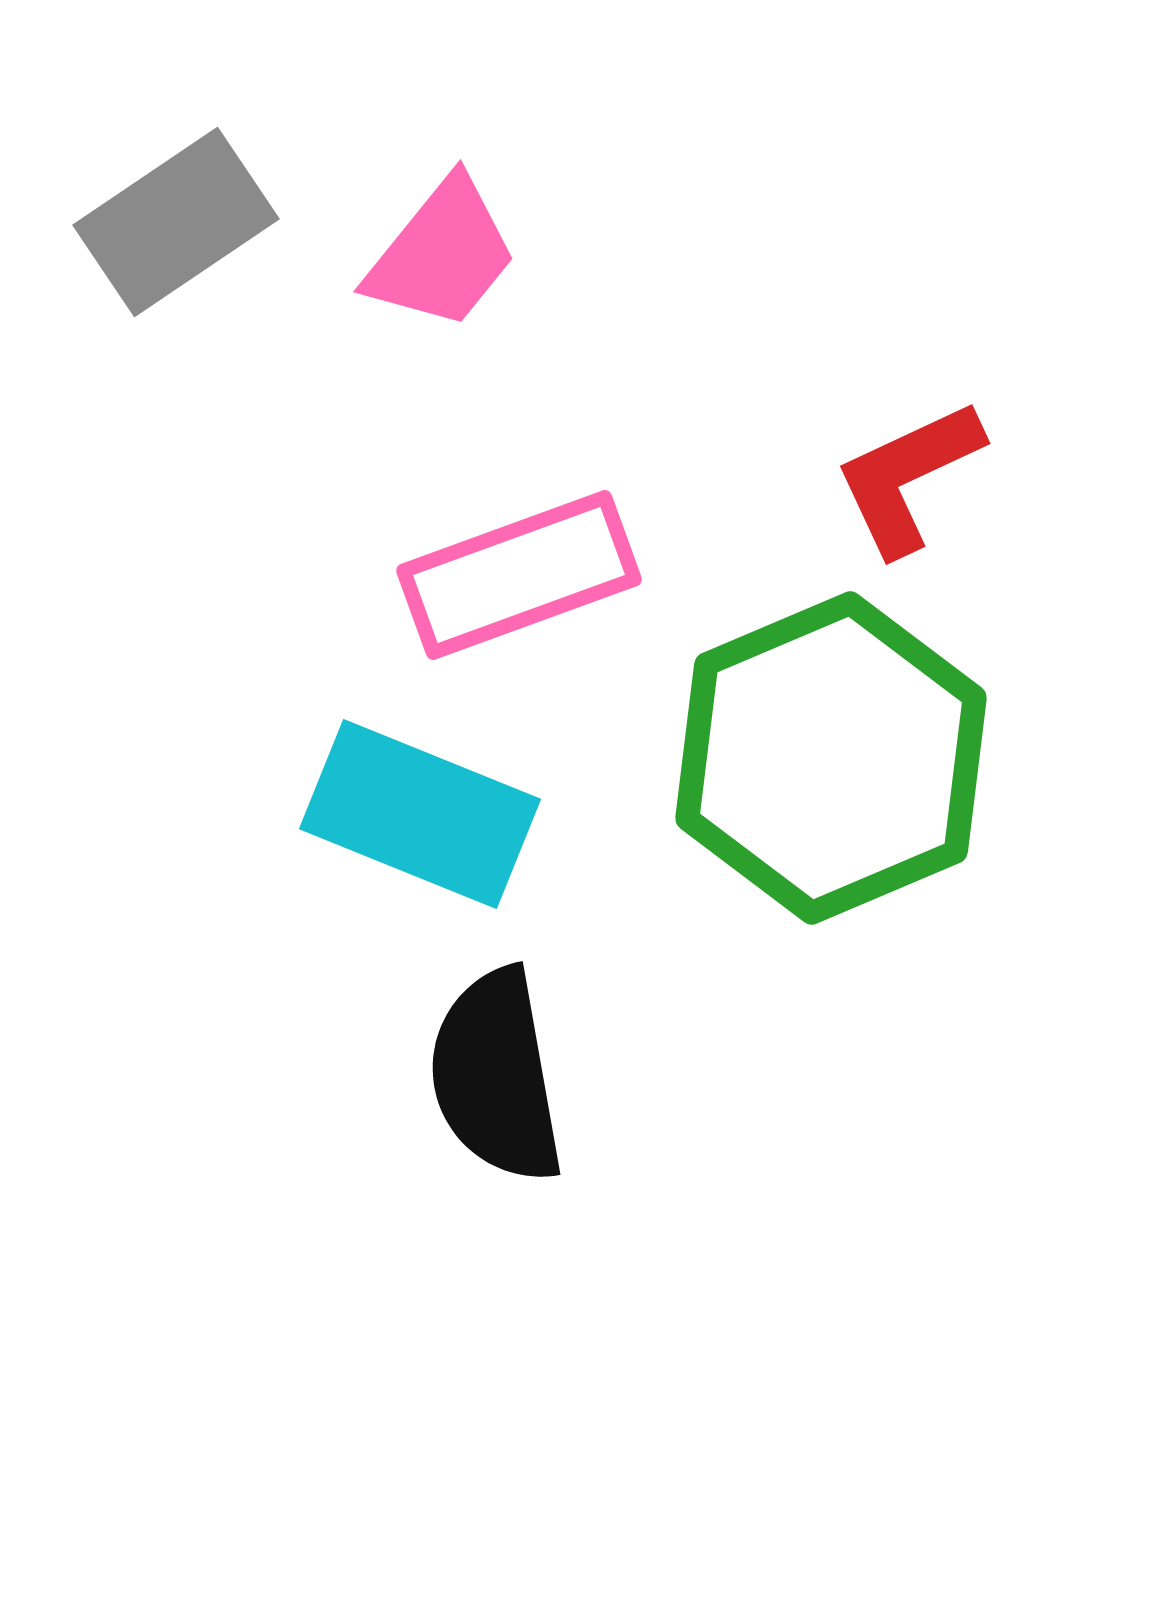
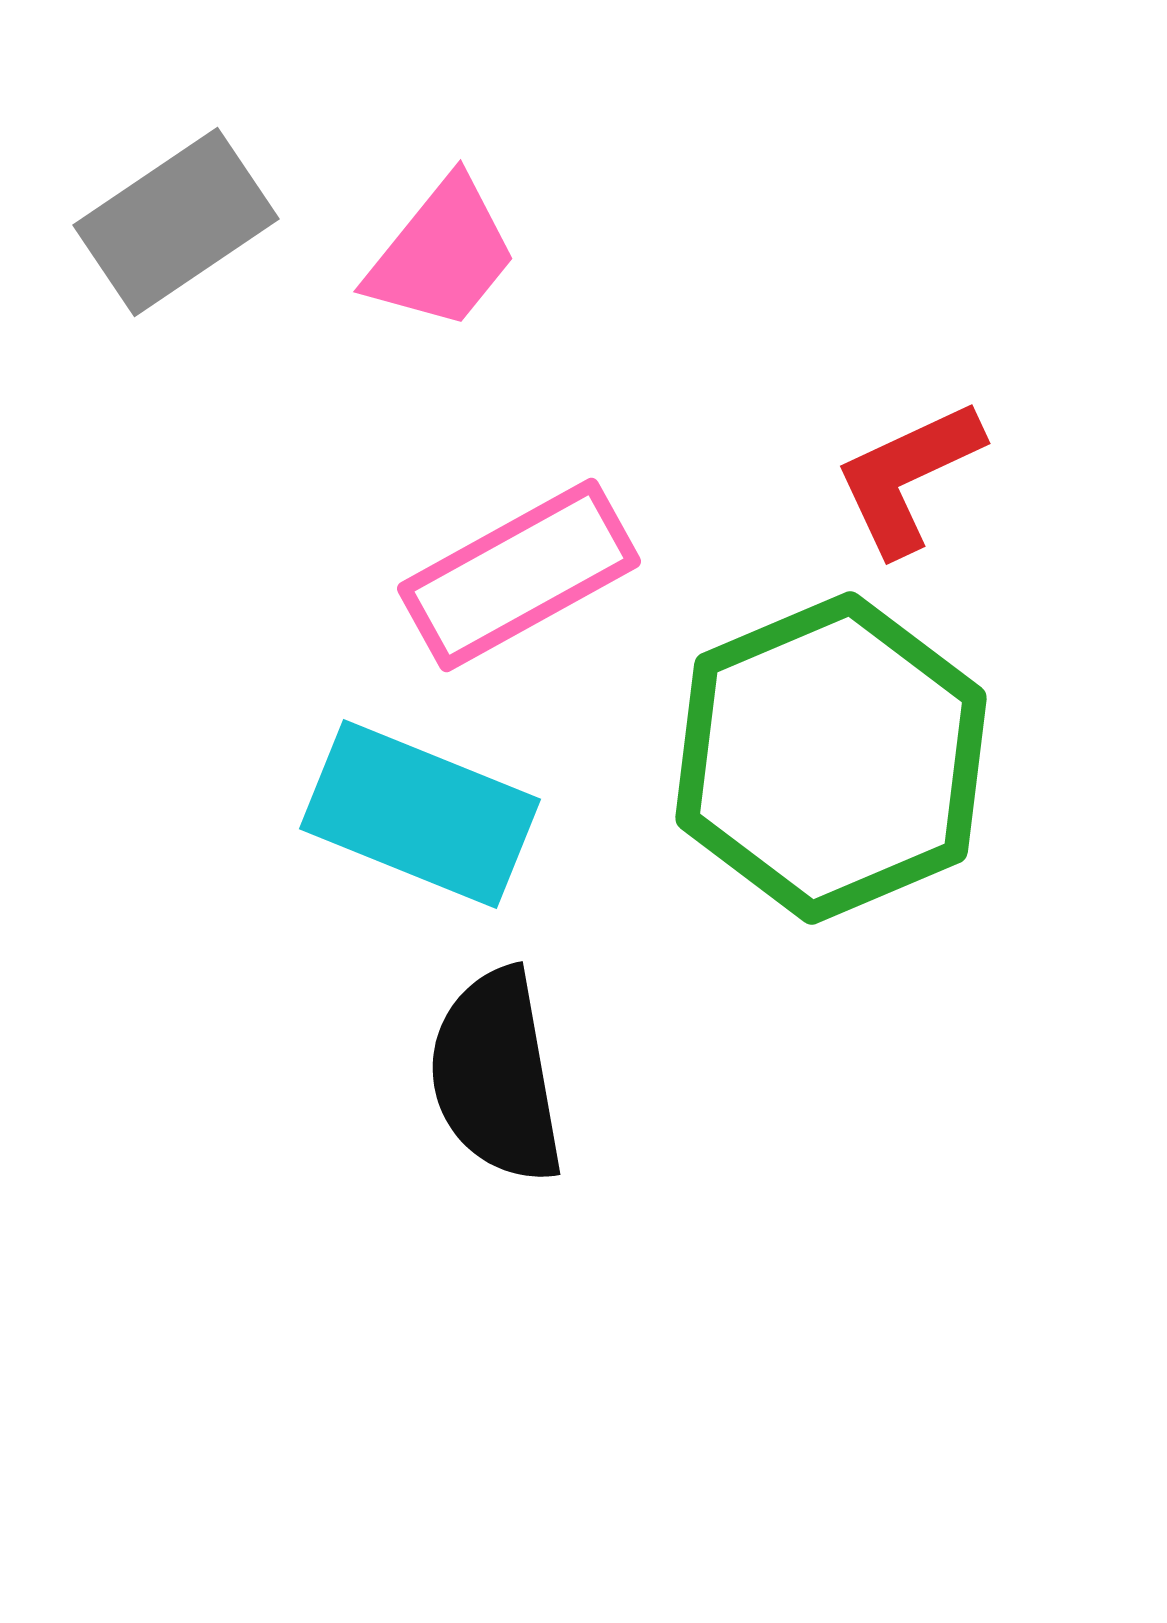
pink rectangle: rotated 9 degrees counterclockwise
